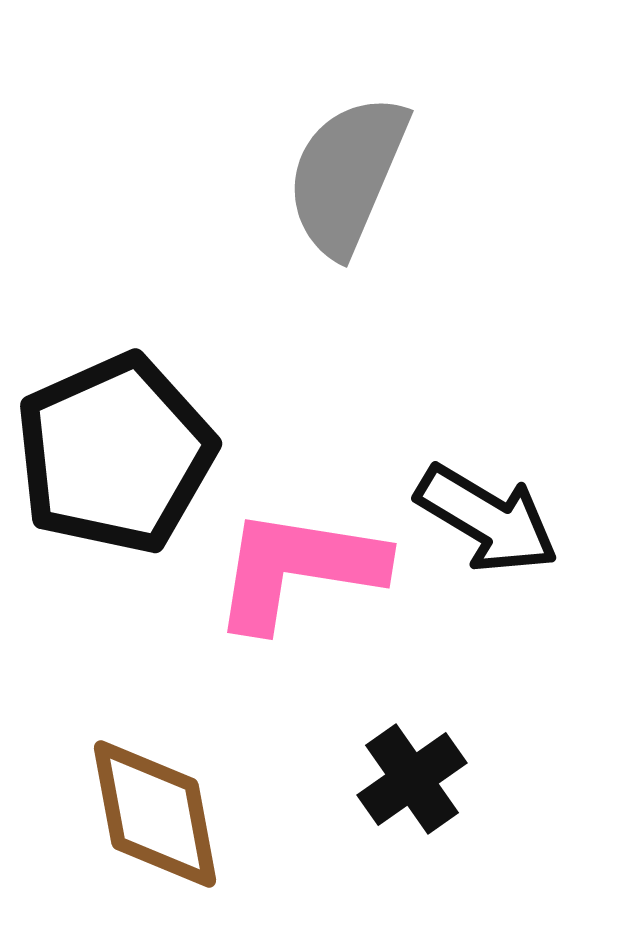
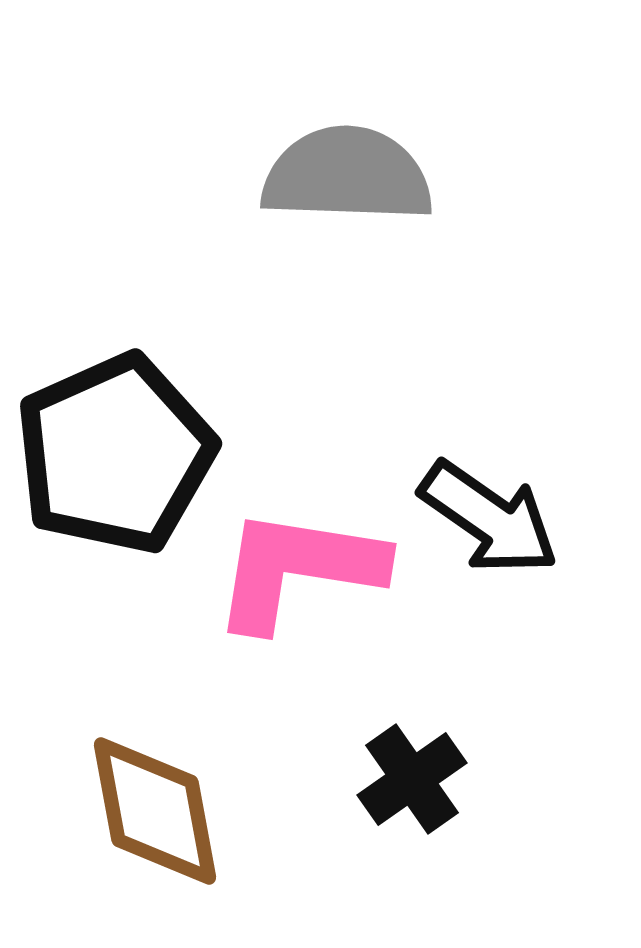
gray semicircle: rotated 69 degrees clockwise
black arrow: moved 2 px right, 1 px up; rotated 4 degrees clockwise
brown diamond: moved 3 px up
